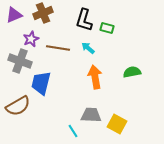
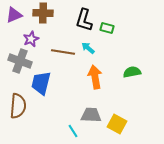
brown cross: rotated 24 degrees clockwise
brown line: moved 5 px right, 4 px down
brown semicircle: rotated 55 degrees counterclockwise
